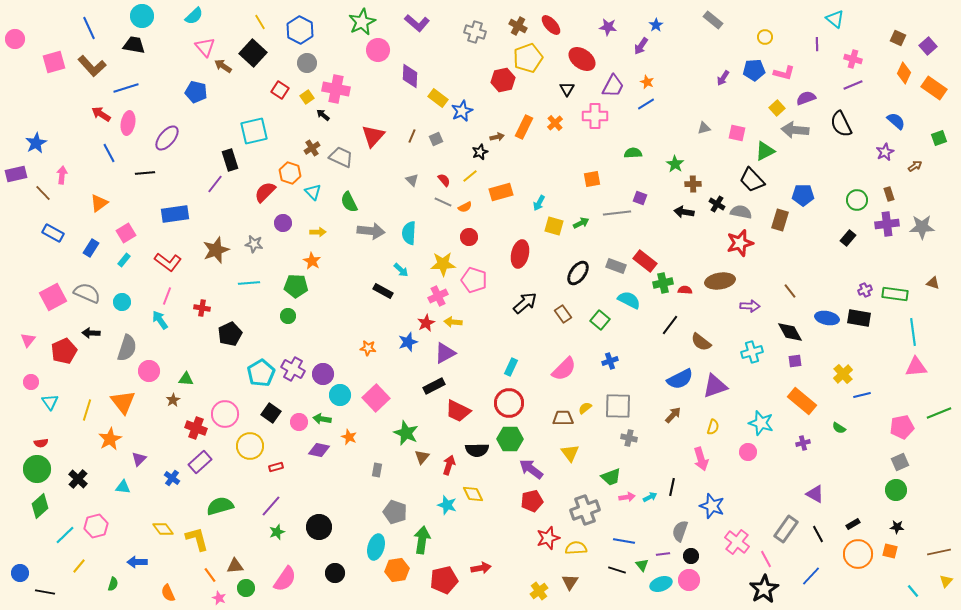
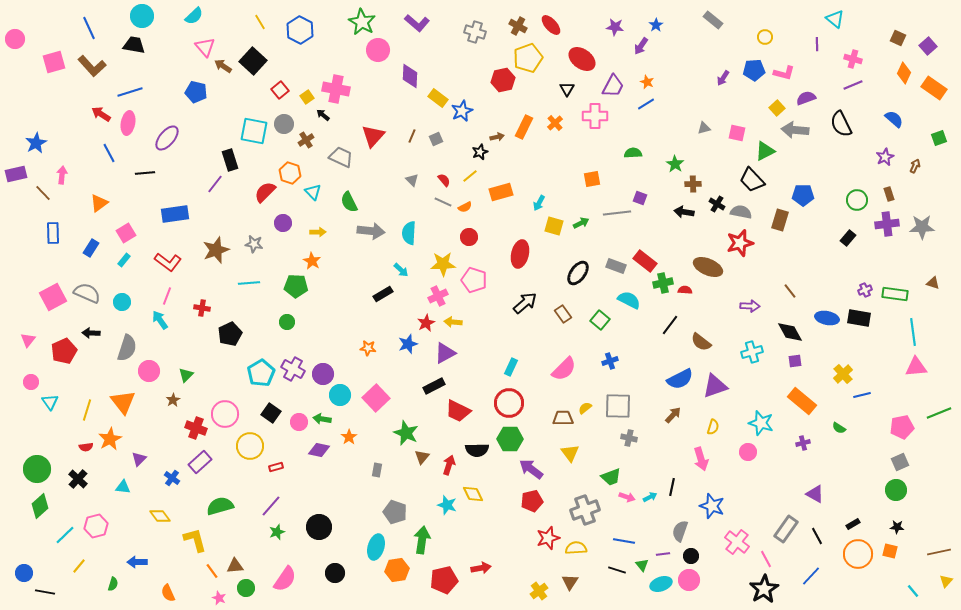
green star at (362, 22): rotated 16 degrees counterclockwise
purple star at (608, 27): moved 7 px right
black square at (253, 53): moved 8 px down
gray circle at (307, 63): moved 23 px left, 61 px down
blue line at (126, 88): moved 4 px right, 4 px down
red square at (280, 90): rotated 18 degrees clockwise
blue semicircle at (896, 121): moved 2 px left, 2 px up
cyan square at (254, 131): rotated 24 degrees clockwise
brown cross at (312, 148): moved 6 px left, 8 px up
purple star at (885, 152): moved 5 px down
brown arrow at (915, 166): rotated 32 degrees counterclockwise
blue rectangle at (53, 233): rotated 60 degrees clockwise
brown ellipse at (720, 281): moved 12 px left, 14 px up; rotated 32 degrees clockwise
black rectangle at (383, 291): moved 3 px down; rotated 60 degrees counterclockwise
green circle at (288, 316): moved 1 px left, 6 px down
blue star at (408, 342): moved 2 px down
green triangle at (186, 379): moved 4 px up; rotated 49 degrees counterclockwise
orange star at (349, 437): rotated 14 degrees clockwise
red semicircle at (41, 443): moved 45 px right, 4 px down
pink arrow at (627, 497): rotated 28 degrees clockwise
yellow diamond at (163, 529): moved 3 px left, 13 px up
black line at (818, 534): moved 1 px left, 2 px down
yellow L-shape at (197, 539): moved 2 px left, 1 px down
blue circle at (20, 573): moved 4 px right
orange line at (210, 575): moved 2 px right, 4 px up
